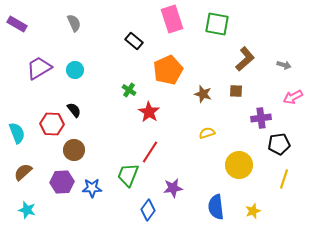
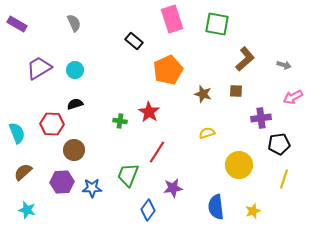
green cross: moved 9 px left, 31 px down; rotated 24 degrees counterclockwise
black semicircle: moved 1 px right, 6 px up; rotated 70 degrees counterclockwise
red line: moved 7 px right
